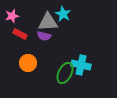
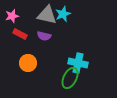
cyan star: rotated 21 degrees clockwise
gray triangle: moved 1 px left, 7 px up; rotated 15 degrees clockwise
cyan cross: moved 3 px left, 2 px up
green ellipse: moved 5 px right, 5 px down
